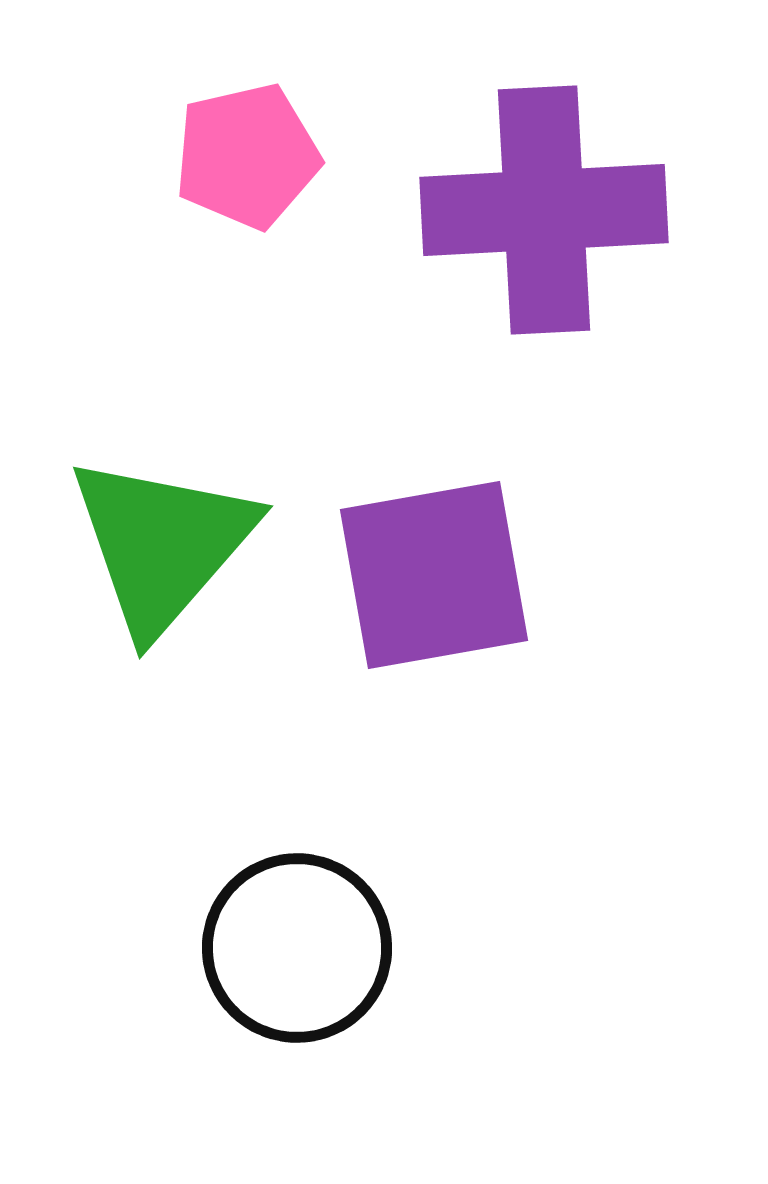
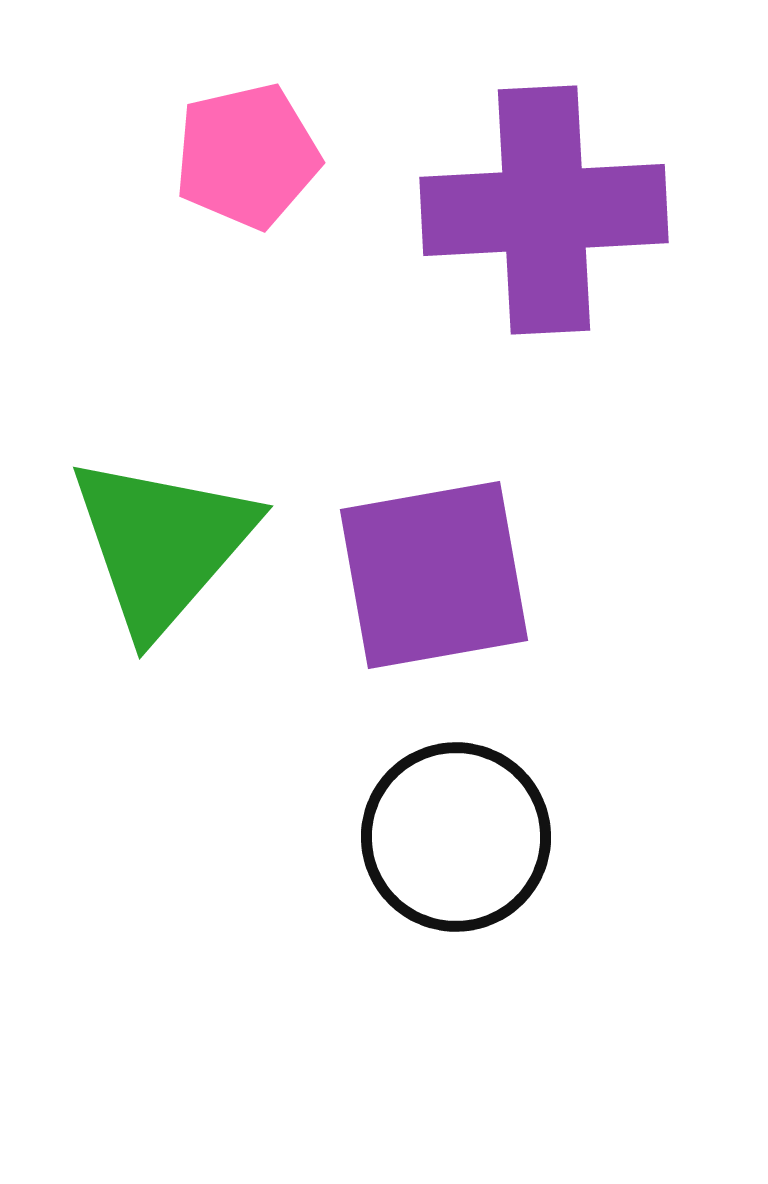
black circle: moved 159 px right, 111 px up
